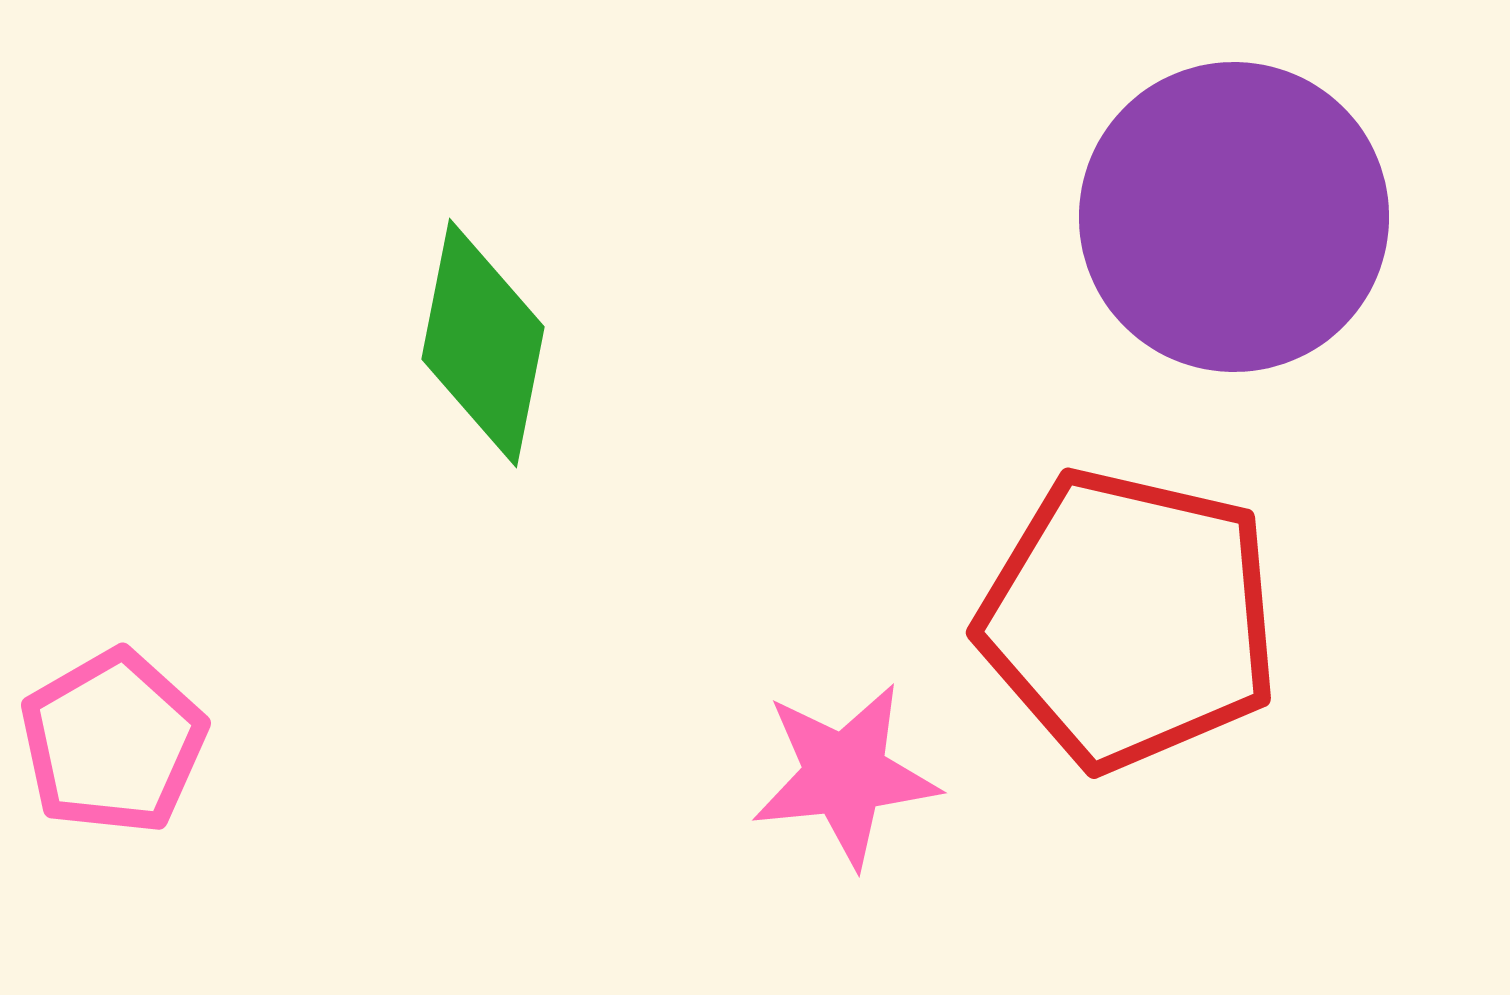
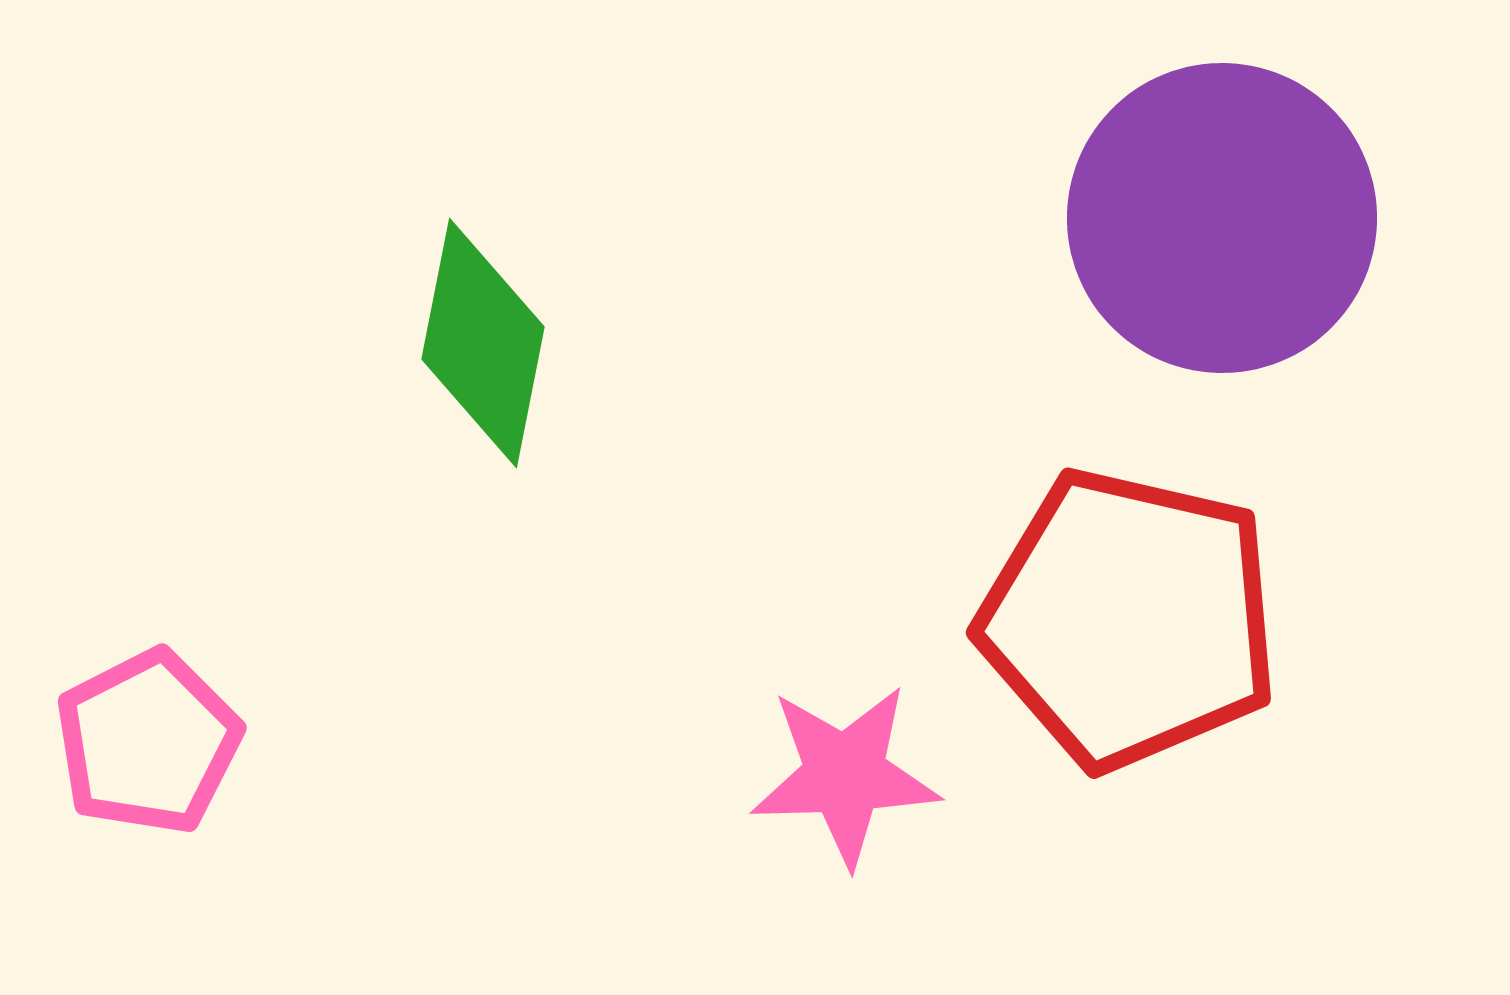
purple circle: moved 12 px left, 1 px down
pink pentagon: moved 35 px right; rotated 3 degrees clockwise
pink star: rotated 4 degrees clockwise
